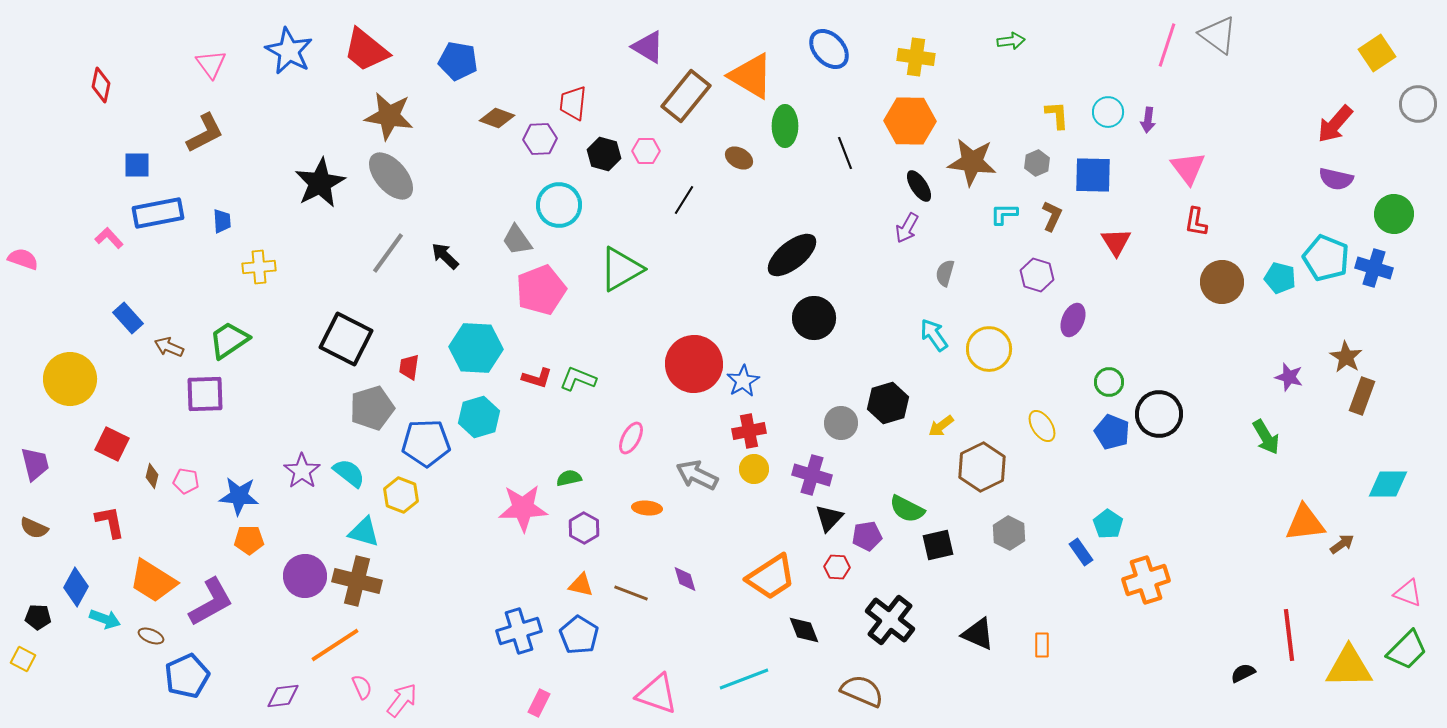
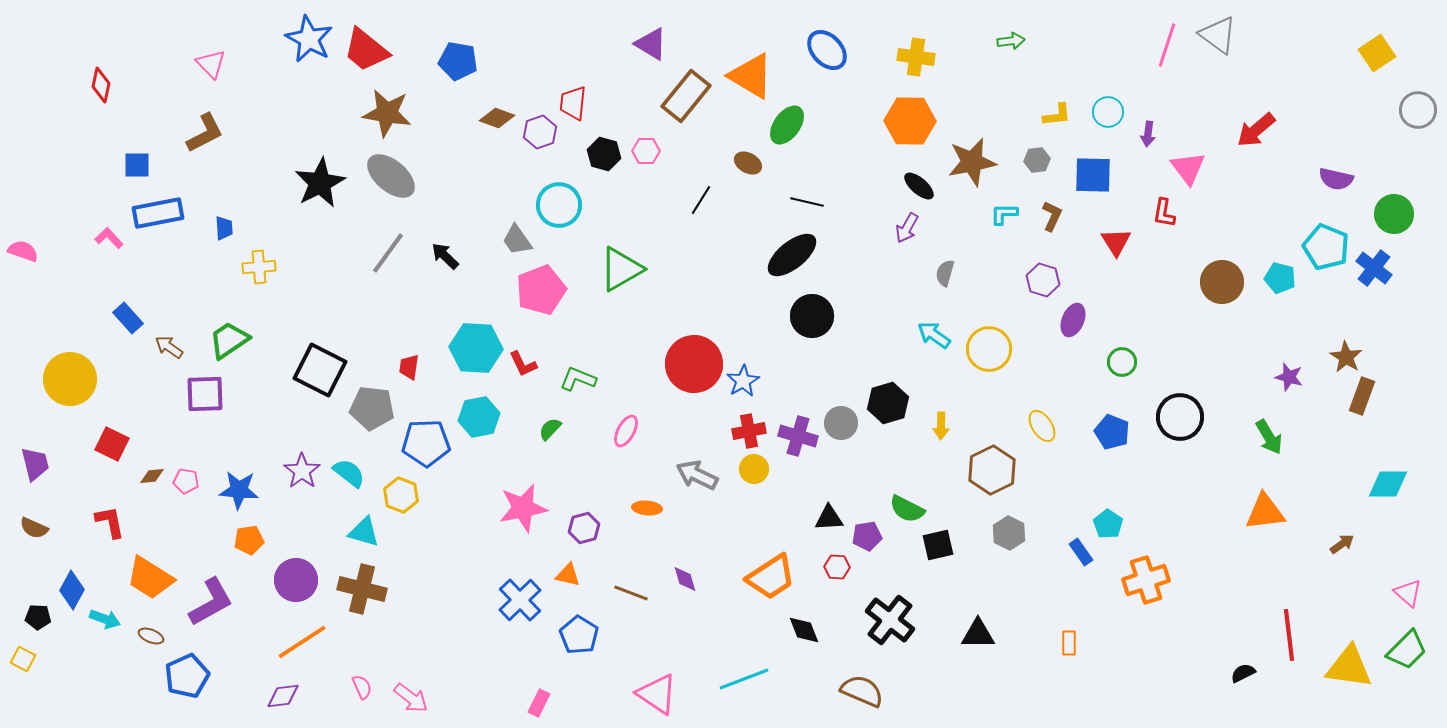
purple triangle at (648, 47): moved 3 px right, 3 px up
blue ellipse at (829, 49): moved 2 px left, 1 px down
blue star at (289, 51): moved 20 px right, 12 px up
pink triangle at (211, 64): rotated 8 degrees counterclockwise
gray circle at (1418, 104): moved 6 px down
yellow L-shape at (1057, 115): rotated 88 degrees clockwise
brown star at (389, 116): moved 2 px left, 3 px up
purple arrow at (1148, 120): moved 14 px down
red arrow at (1335, 124): moved 79 px left, 6 px down; rotated 9 degrees clockwise
green ellipse at (785, 126): moved 2 px right, 1 px up; rotated 36 degrees clockwise
purple hexagon at (540, 139): moved 7 px up; rotated 16 degrees counterclockwise
black line at (845, 153): moved 38 px left, 49 px down; rotated 56 degrees counterclockwise
brown ellipse at (739, 158): moved 9 px right, 5 px down
brown star at (972, 162): rotated 18 degrees counterclockwise
gray hexagon at (1037, 163): moved 3 px up; rotated 15 degrees clockwise
gray ellipse at (391, 176): rotated 9 degrees counterclockwise
black ellipse at (919, 186): rotated 16 degrees counterclockwise
black line at (684, 200): moved 17 px right
blue trapezoid at (222, 221): moved 2 px right, 7 px down
red L-shape at (1196, 222): moved 32 px left, 9 px up
cyan pentagon at (1326, 258): moved 11 px up
pink semicircle at (23, 259): moved 8 px up
blue cross at (1374, 268): rotated 21 degrees clockwise
purple hexagon at (1037, 275): moved 6 px right, 5 px down
black circle at (814, 318): moved 2 px left, 2 px up
cyan arrow at (934, 335): rotated 20 degrees counterclockwise
black square at (346, 339): moved 26 px left, 31 px down
brown arrow at (169, 347): rotated 12 degrees clockwise
red L-shape at (537, 378): moved 14 px left, 14 px up; rotated 48 degrees clockwise
green circle at (1109, 382): moved 13 px right, 20 px up
gray pentagon at (372, 408): rotated 24 degrees clockwise
black circle at (1159, 414): moved 21 px right, 3 px down
cyan hexagon at (479, 417): rotated 6 degrees clockwise
yellow arrow at (941, 426): rotated 52 degrees counterclockwise
green arrow at (1266, 437): moved 3 px right
pink ellipse at (631, 438): moved 5 px left, 7 px up
brown hexagon at (982, 467): moved 10 px right, 3 px down
purple cross at (812, 475): moved 14 px left, 39 px up
brown diamond at (152, 476): rotated 70 degrees clockwise
green semicircle at (569, 478): moved 19 px left, 49 px up; rotated 35 degrees counterclockwise
blue star at (239, 496): moved 6 px up
pink star at (523, 508): rotated 9 degrees counterclockwise
black triangle at (829, 518): rotated 44 degrees clockwise
orange triangle at (1305, 523): moved 40 px left, 11 px up
purple hexagon at (584, 528): rotated 16 degrees clockwise
orange pentagon at (249, 540): rotated 8 degrees counterclockwise
purple circle at (305, 576): moved 9 px left, 4 px down
orange trapezoid at (153, 581): moved 3 px left, 3 px up
brown cross at (357, 581): moved 5 px right, 8 px down
orange triangle at (581, 585): moved 13 px left, 10 px up
blue diamond at (76, 587): moved 4 px left, 3 px down
pink triangle at (1408, 593): rotated 20 degrees clockwise
blue cross at (519, 631): moved 1 px right, 31 px up; rotated 27 degrees counterclockwise
black triangle at (978, 634): rotated 24 degrees counterclockwise
orange line at (335, 645): moved 33 px left, 3 px up
orange rectangle at (1042, 645): moved 27 px right, 2 px up
yellow triangle at (1349, 667): rotated 9 degrees clockwise
pink triangle at (657, 694): rotated 15 degrees clockwise
pink arrow at (402, 700): moved 9 px right, 2 px up; rotated 90 degrees clockwise
